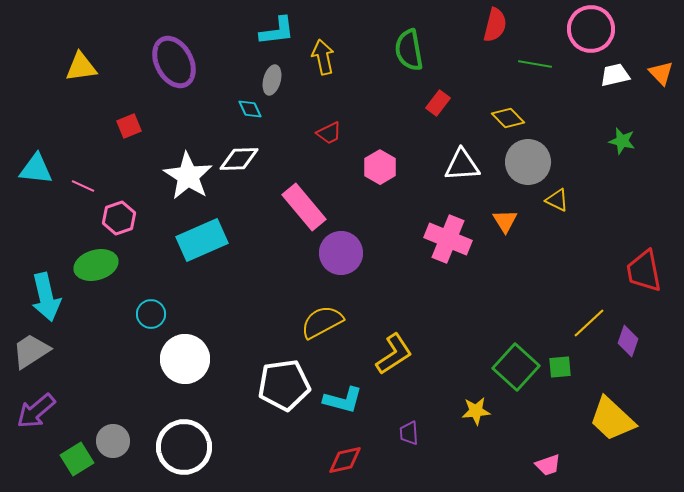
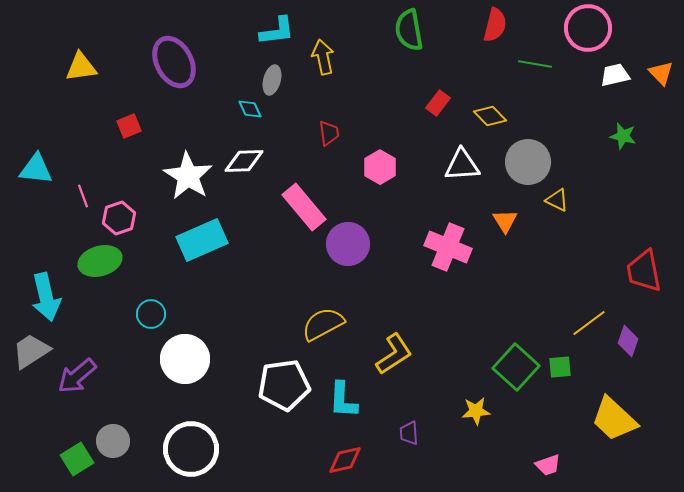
pink circle at (591, 29): moved 3 px left, 1 px up
green semicircle at (409, 50): moved 20 px up
yellow diamond at (508, 118): moved 18 px left, 2 px up
red trapezoid at (329, 133): rotated 72 degrees counterclockwise
green star at (622, 141): moved 1 px right, 5 px up
white diamond at (239, 159): moved 5 px right, 2 px down
pink line at (83, 186): moved 10 px down; rotated 45 degrees clockwise
pink cross at (448, 239): moved 8 px down
purple circle at (341, 253): moved 7 px right, 9 px up
green ellipse at (96, 265): moved 4 px right, 4 px up
yellow semicircle at (322, 322): moved 1 px right, 2 px down
yellow line at (589, 323): rotated 6 degrees clockwise
cyan L-shape at (343, 400): rotated 78 degrees clockwise
purple arrow at (36, 411): moved 41 px right, 35 px up
yellow trapezoid at (612, 419): moved 2 px right
white circle at (184, 447): moved 7 px right, 2 px down
